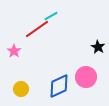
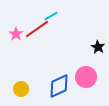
pink star: moved 2 px right, 17 px up
